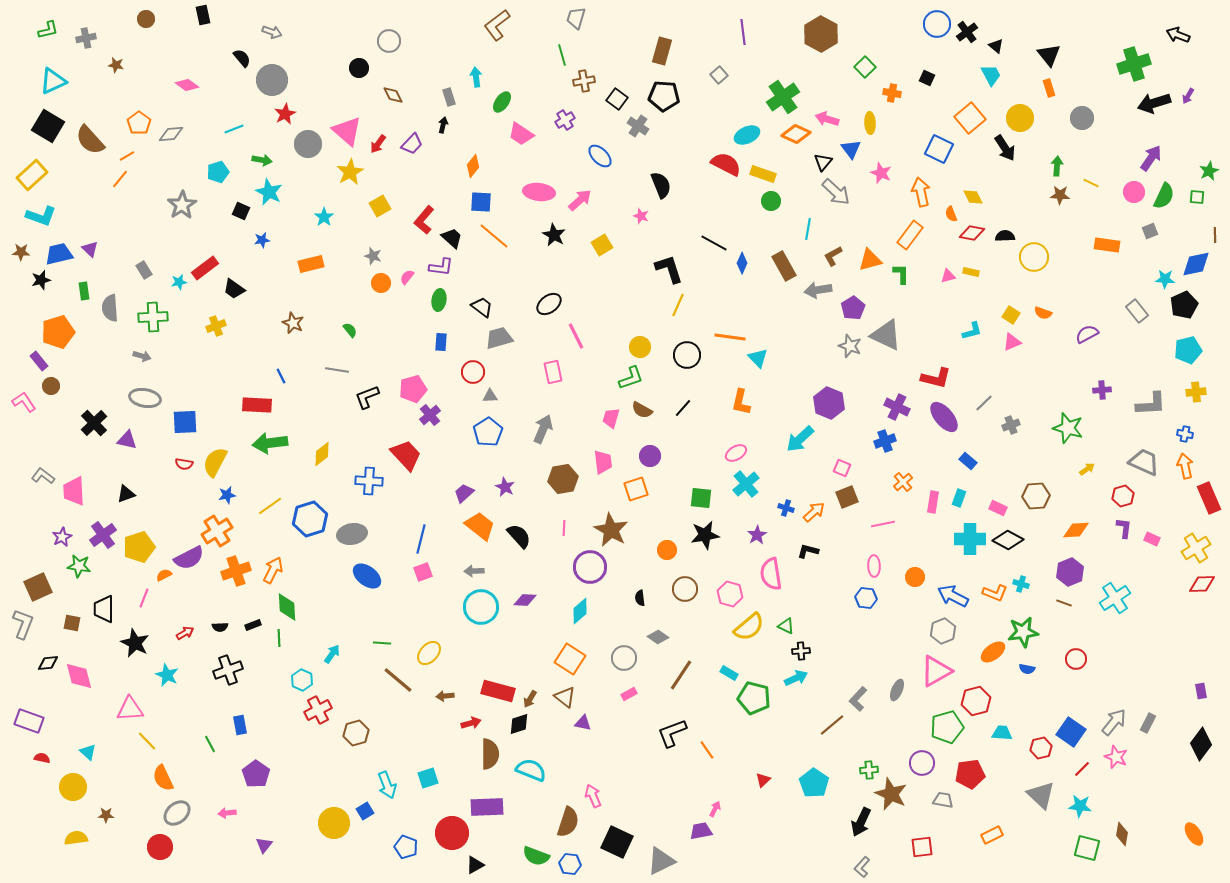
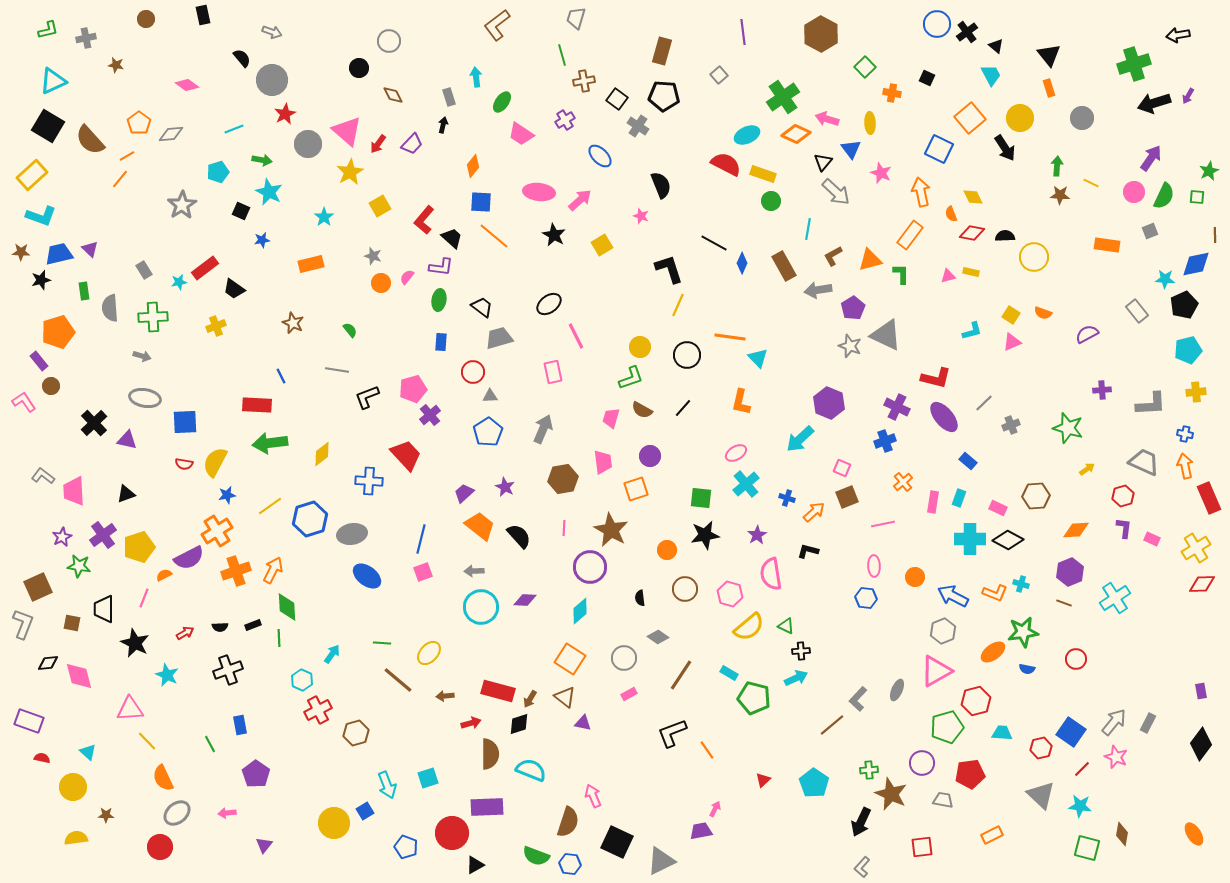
black arrow at (1178, 35): rotated 30 degrees counterclockwise
blue cross at (786, 508): moved 1 px right, 10 px up
